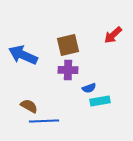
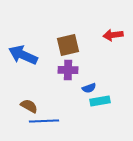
red arrow: rotated 36 degrees clockwise
